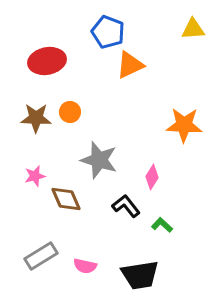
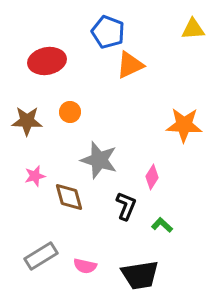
brown star: moved 9 px left, 3 px down
brown diamond: moved 3 px right, 2 px up; rotated 8 degrees clockwise
black L-shape: rotated 60 degrees clockwise
